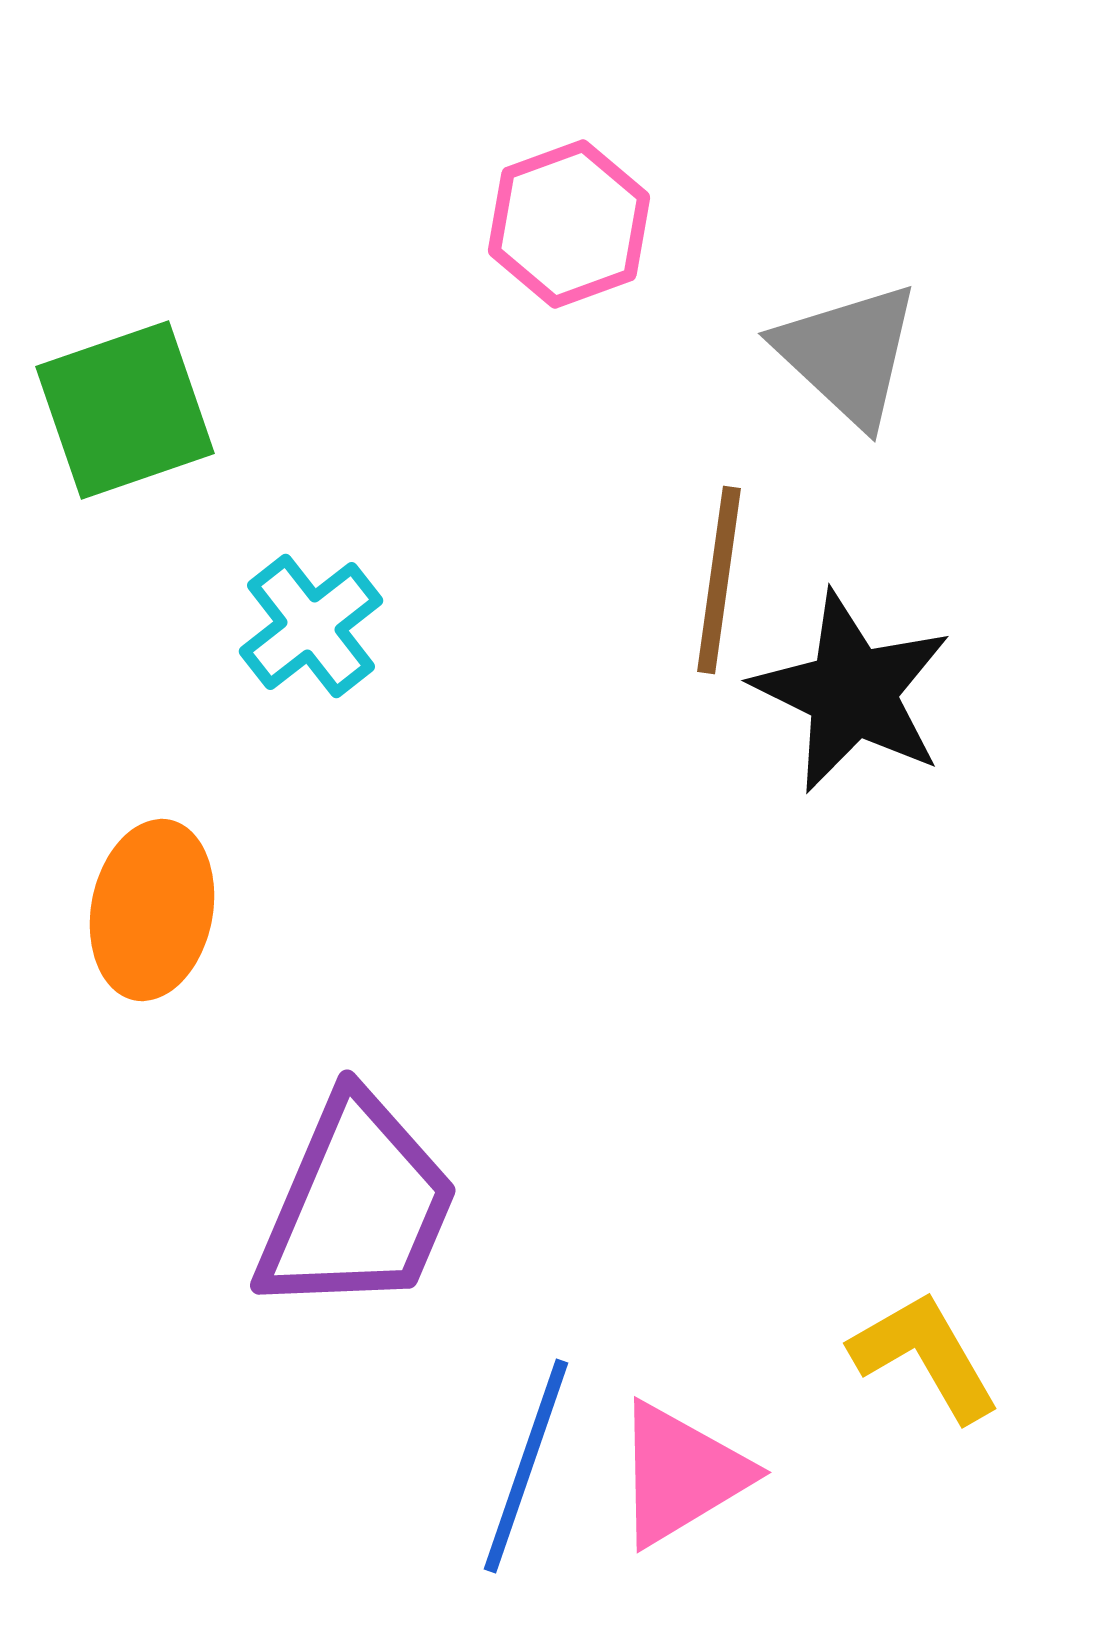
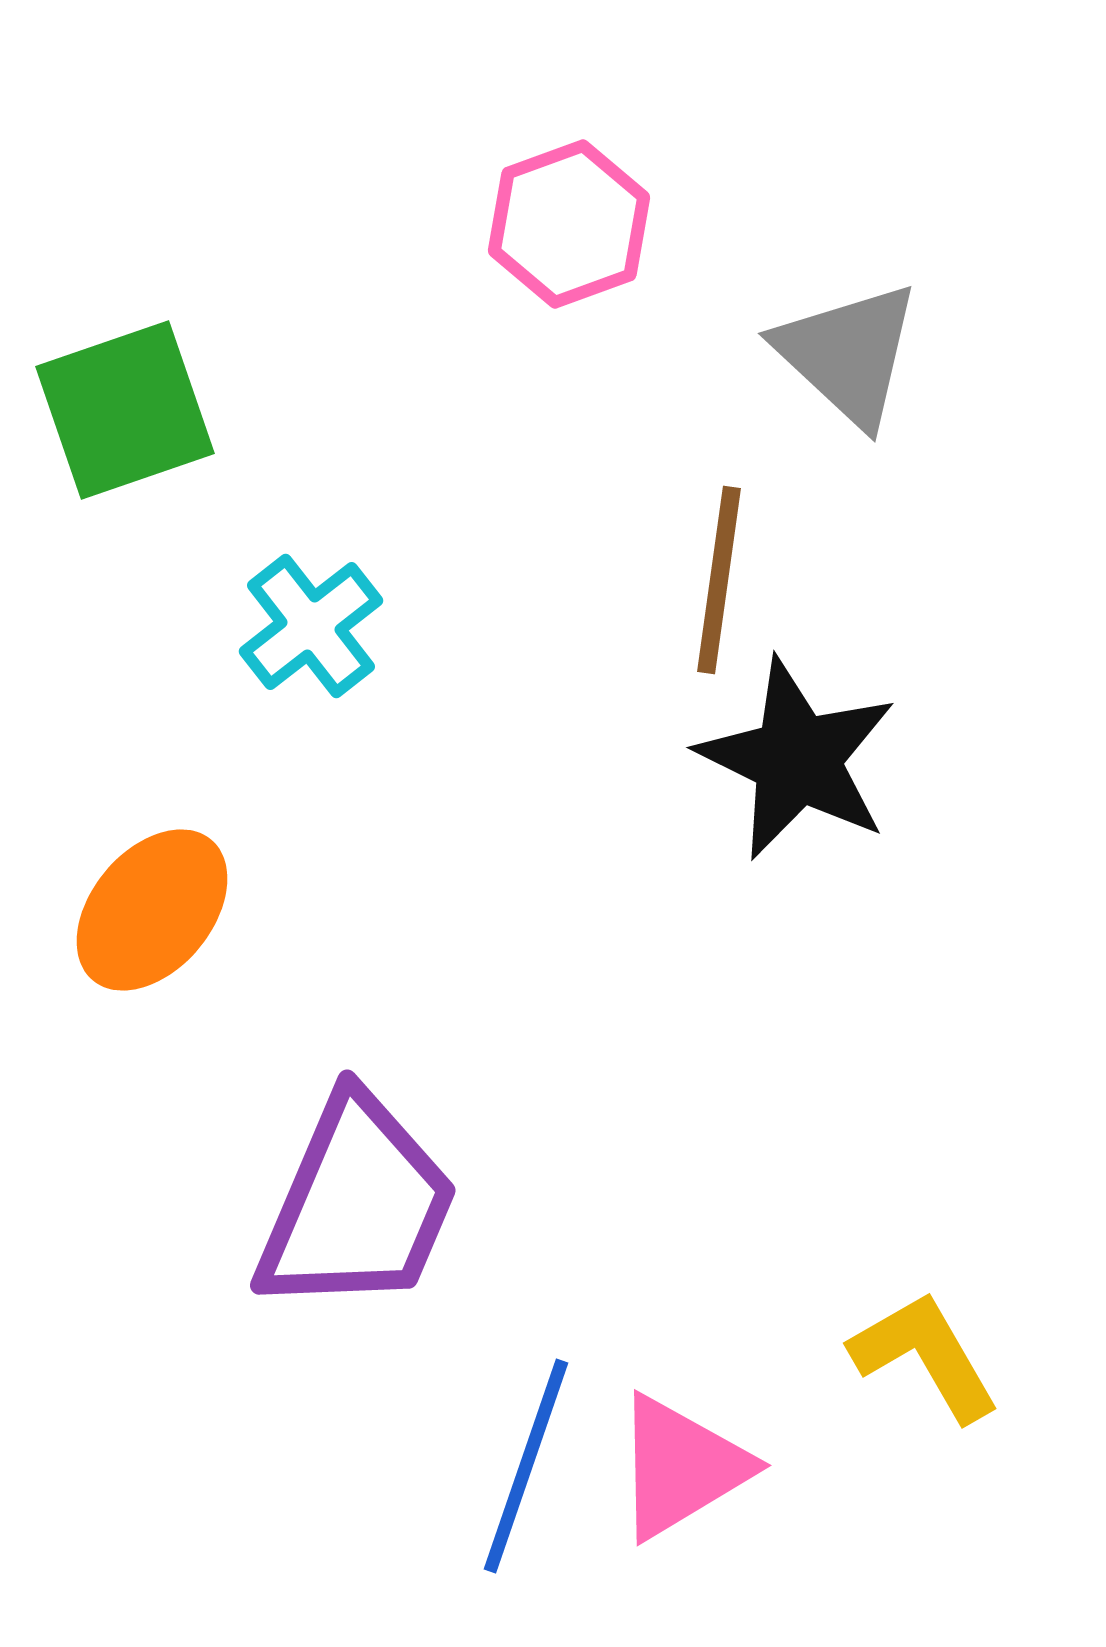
black star: moved 55 px left, 67 px down
orange ellipse: rotated 29 degrees clockwise
pink triangle: moved 7 px up
